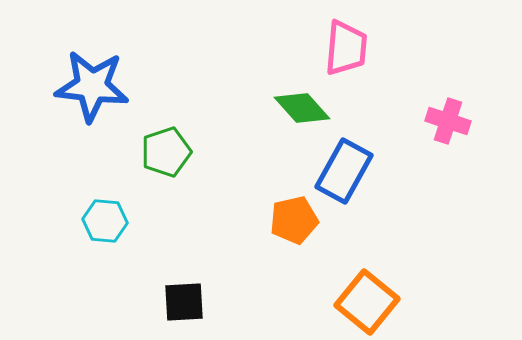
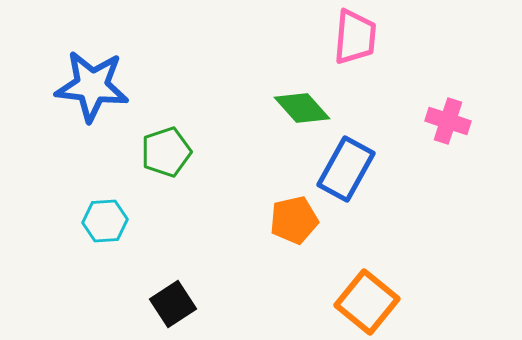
pink trapezoid: moved 9 px right, 11 px up
blue rectangle: moved 2 px right, 2 px up
cyan hexagon: rotated 9 degrees counterclockwise
black square: moved 11 px left, 2 px down; rotated 30 degrees counterclockwise
